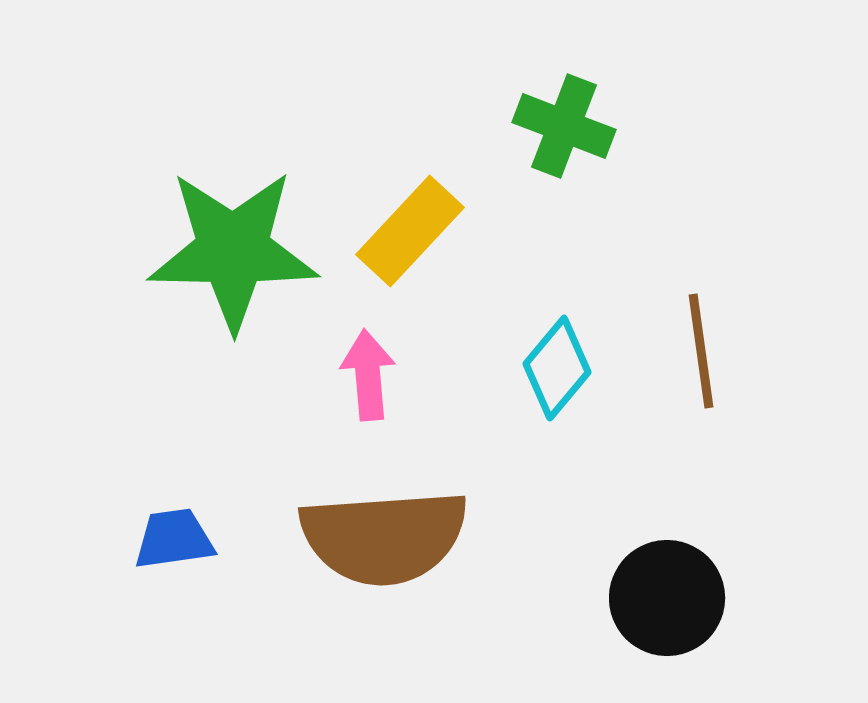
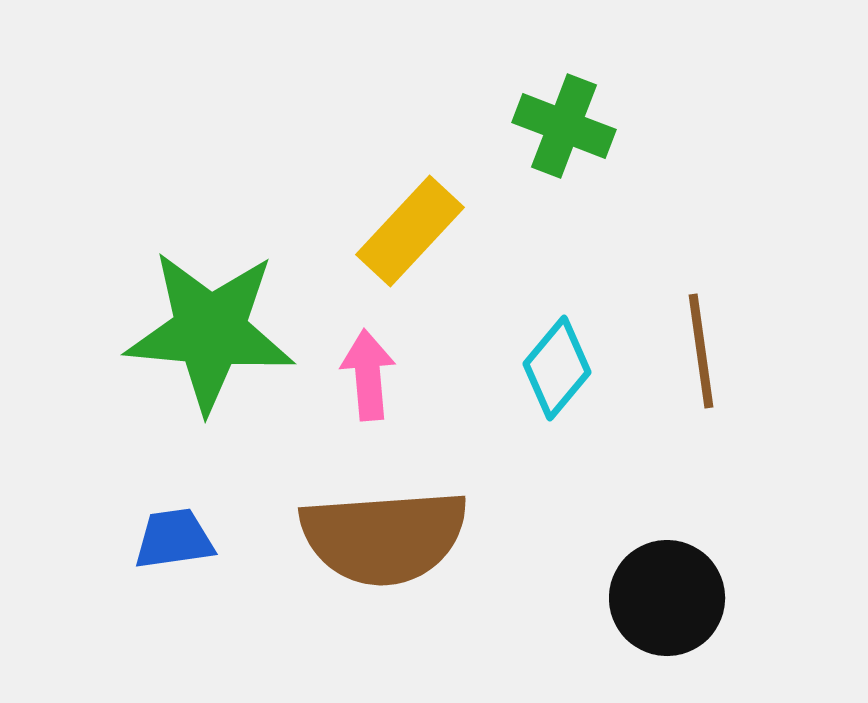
green star: moved 23 px left, 81 px down; rotated 4 degrees clockwise
